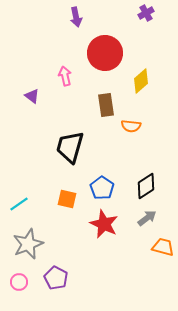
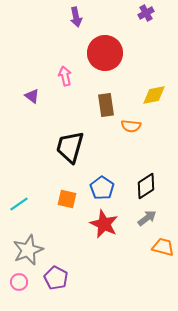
yellow diamond: moved 13 px right, 14 px down; rotated 30 degrees clockwise
gray star: moved 6 px down
